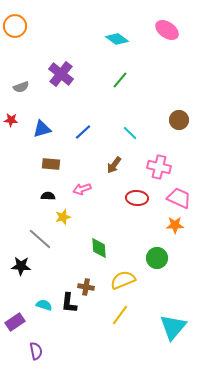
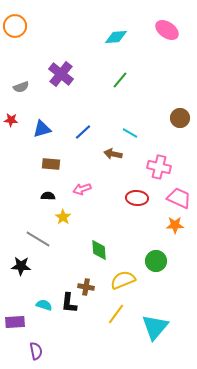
cyan diamond: moved 1 px left, 2 px up; rotated 40 degrees counterclockwise
brown circle: moved 1 px right, 2 px up
cyan line: rotated 14 degrees counterclockwise
brown arrow: moved 1 px left, 11 px up; rotated 66 degrees clockwise
yellow star: rotated 21 degrees counterclockwise
gray line: moved 2 px left; rotated 10 degrees counterclockwise
green diamond: moved 2 px down
green circle: moved 1 px left, 3 px down
yellow line: moved 4 px left, 1 px up
purple rectangle: rotated 30 degrees clockwise
cyan triangle: moved 18 px left
